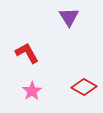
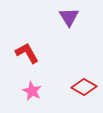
pink star: rotated 12 degrees counterclockwise
